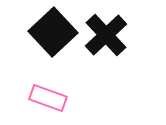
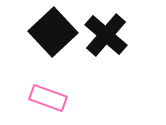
black cross: rotated 6 degrees counterclockwise
